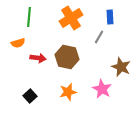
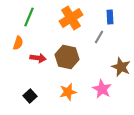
green line: rotated 18 degrees clockwise
orange semicircle: rotated 56 degrees counterclockwise
